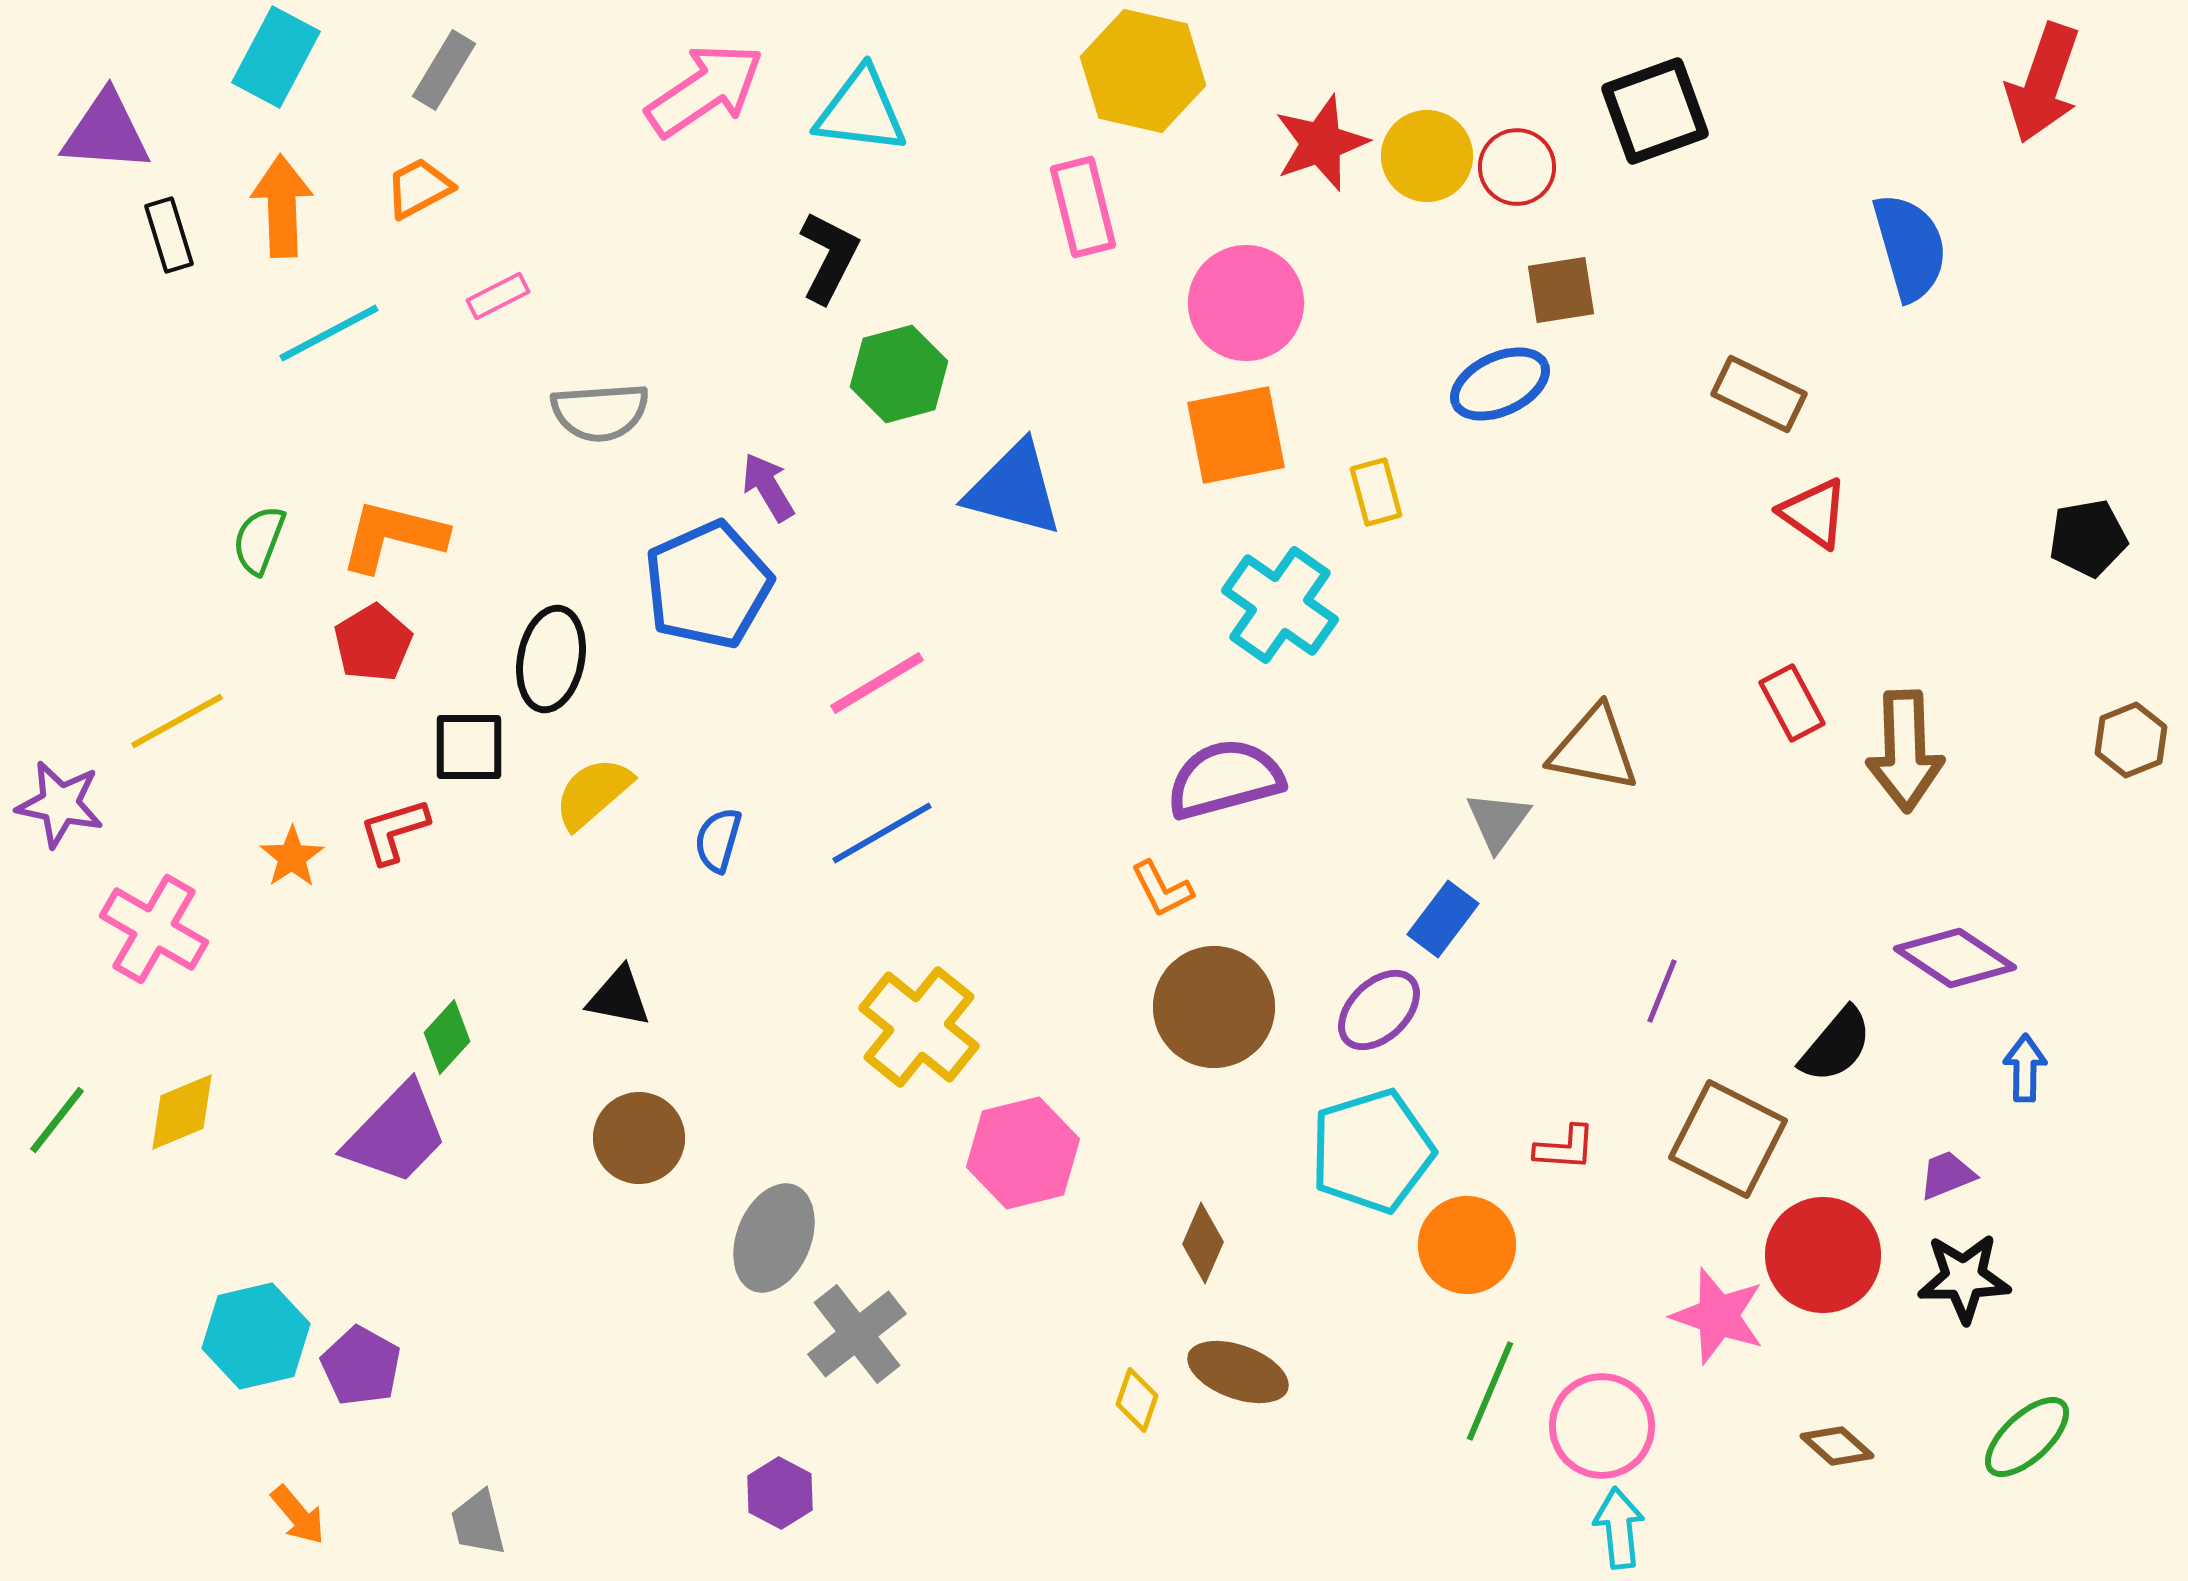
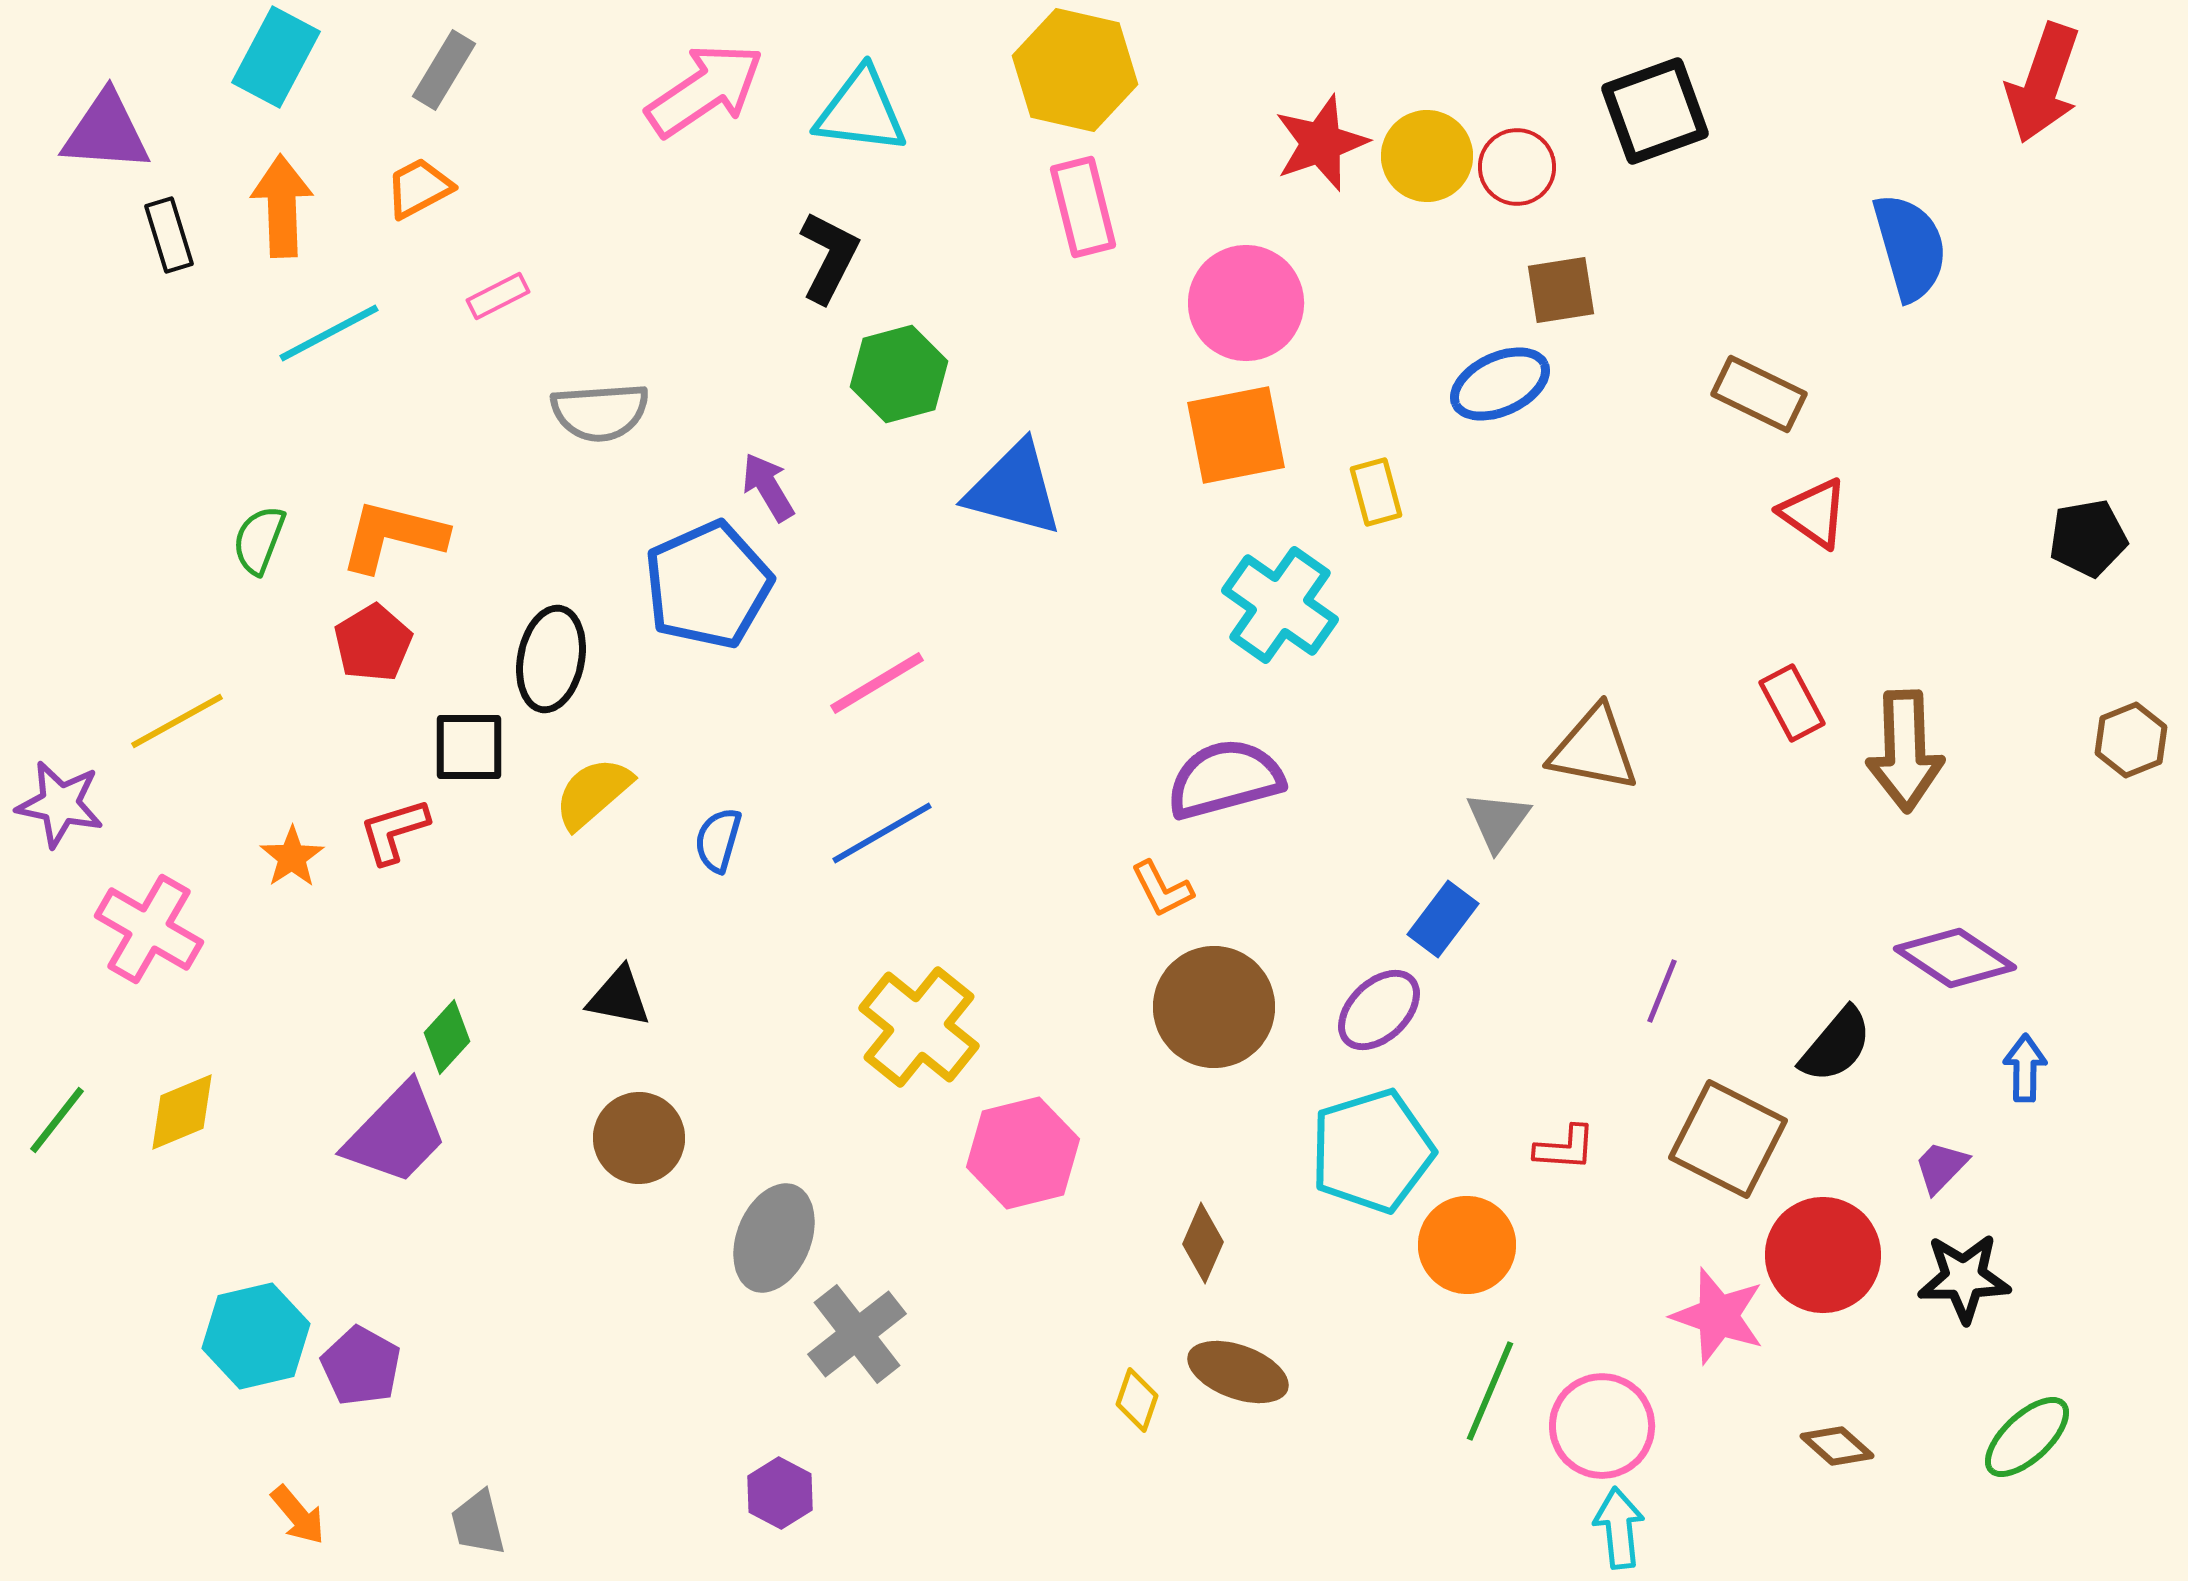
yellow hexagon at (1143, 71): moved 68 px left, 1 px up
pink cross at (154, 929): moved 5 px left
purple trapezoid at (1947, 1175): moved 6 px left, 8 px up; rotated 24 degrees counterclockwise
